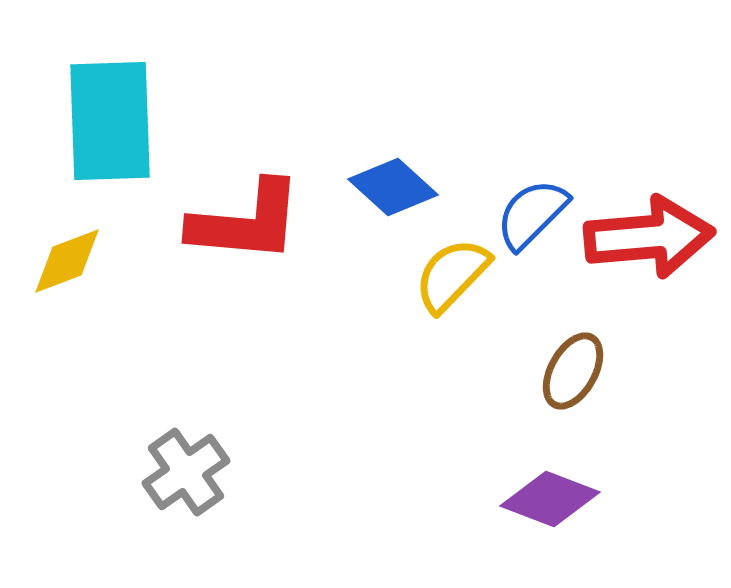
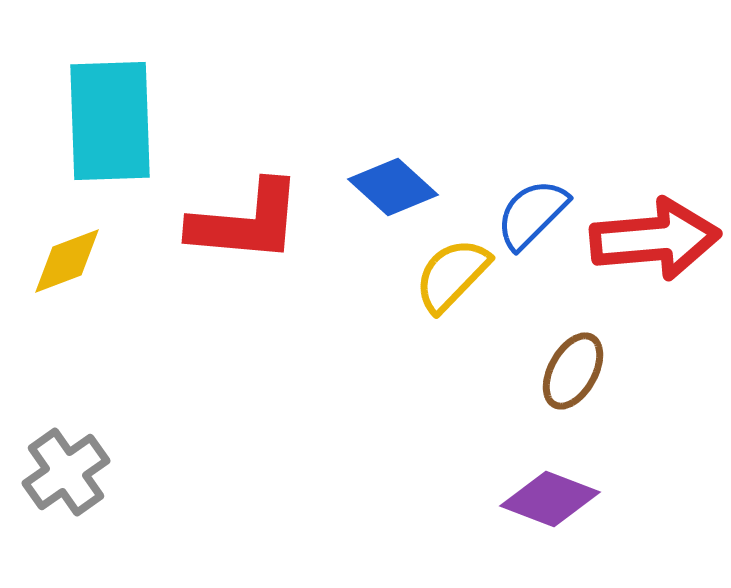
red arrow: moved 6 px right, 2 px down
gray cross: moved 120 px left
